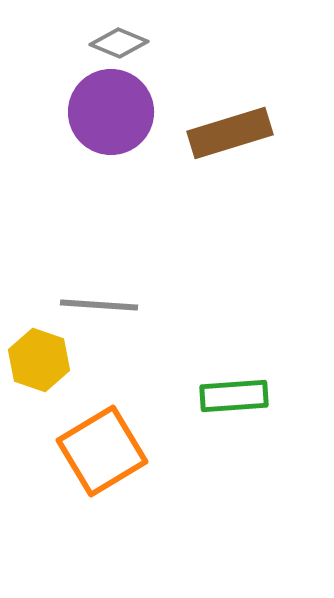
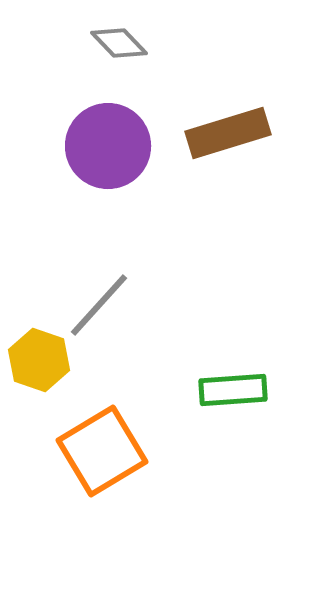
gray diamond: rotated 24 degrees clockwise
purple circle: moved 3 px left, 34 px down
brown rectangle: moved 2 px left
gray line: rotated 52 degrees counterclockwise
green rectangle: moved 1 px left, 6 px up
